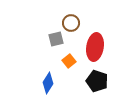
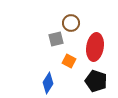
orange square: rotated 24 degrees counterclockwise
black pentagon: moved 1 px left
